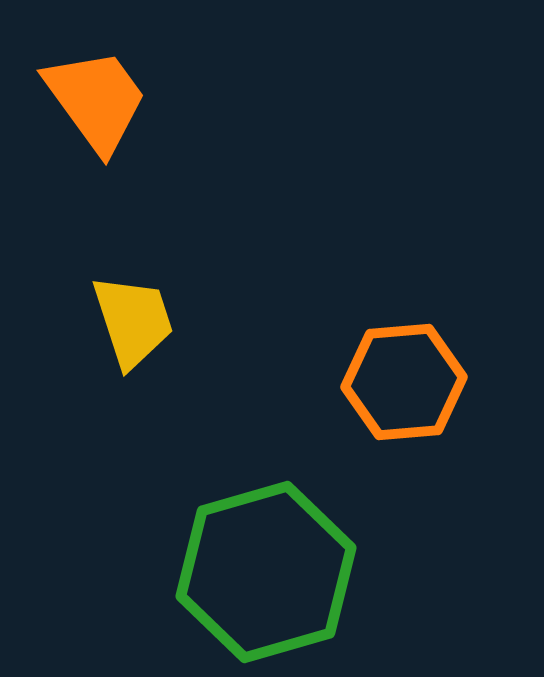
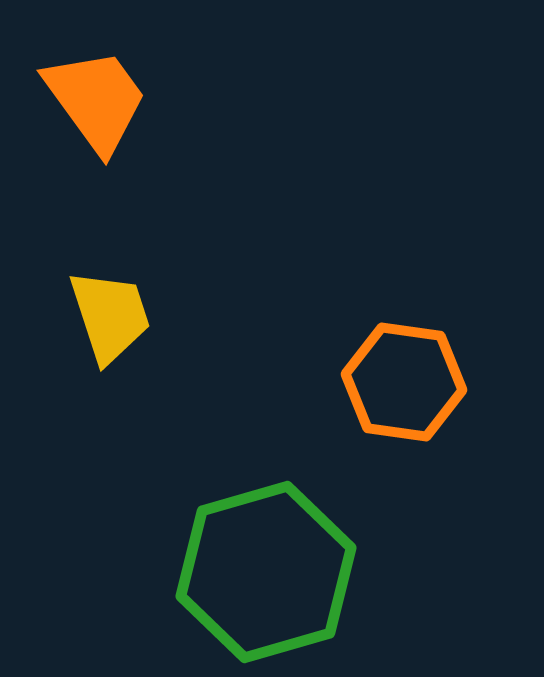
yellow trapezoid: moved 23 px left, 5 px up
orange hexagon: rotated 13 degrees clockwise
